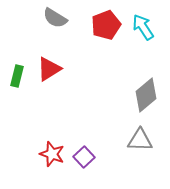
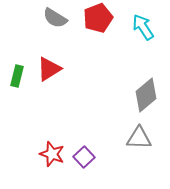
red pentagon: moved 8 px left, 7 px up
gray triangle: moved 1 px left, 2 px up
